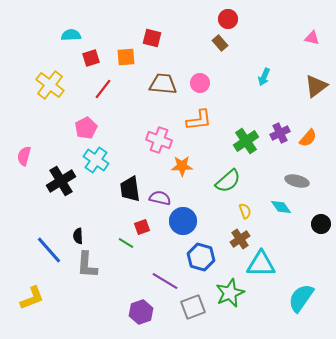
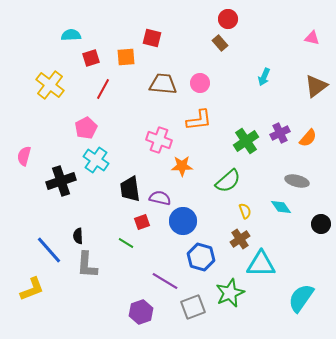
red line at (103, 89): rotated 10 degrees counterclockwise
black cross at (61, 181): rotated 12 degrees clockwise
red square at (142, 227): moved 5 px up
yellow L-shape at (32, 298): moved 9 px up
